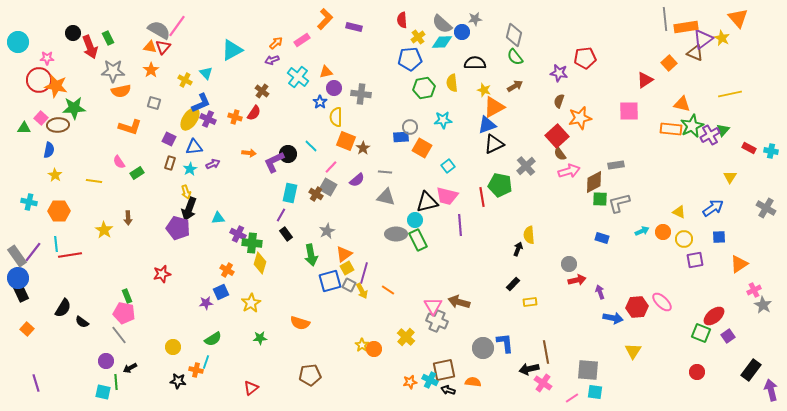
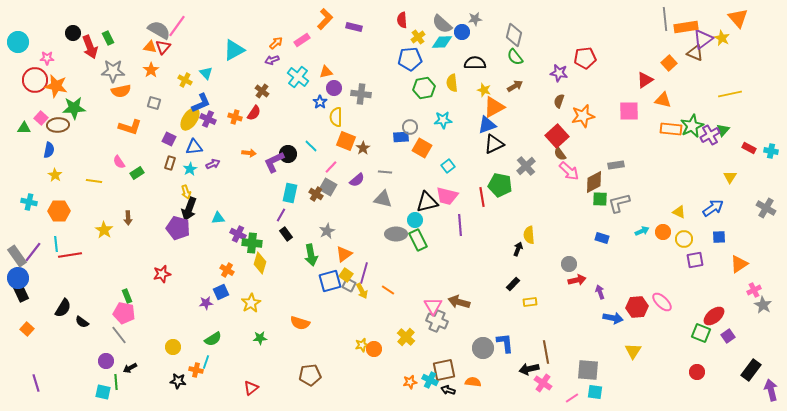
cyan triangle at (232, 50): moved 2 px right
red circle at (39, 80): moved 4 px left
orange triangle at (682, 104): moved 19 px left, 4 px up
orange star at (580, 118): moved 3 px right, 2 px up
pink arrow at (569, 171): rotated 60 degrees clockwise
gray triangle at (386, 197): moved 3 px left, 2 px down
yellow square at (347, 268): moved 1 px left, 7 px down; rotated 24 degrees counterclockwise
yellow star at (362, 345): rotated 24 degrees clockwise
